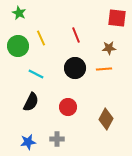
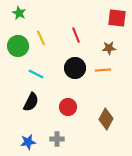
orange line: moved 1 px left, 1 px down
